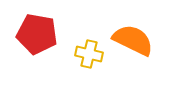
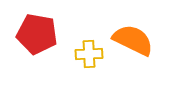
yellow cross: rotated 16 degrees counterclockwise
